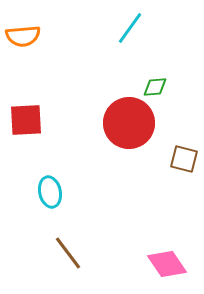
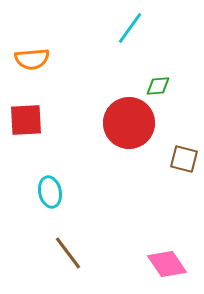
orange semicircle: moved 9 px right, 23 px down
green diamond: moved 3 px right, 1 px up
